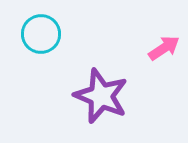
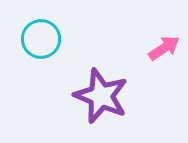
cyan circle: moved 5 px down
